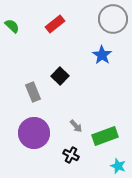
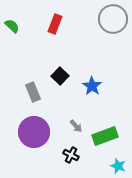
red rectangle: rotated 30 degrees counterclockwise
blue star: moved 10 px left, 31 px down
purple circle: moved 1 px up
